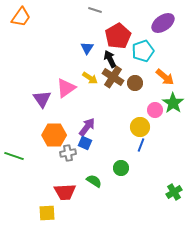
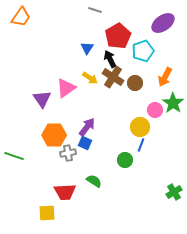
orange arrow: rotated 78 degrees clockwise
green circle: moved 4 px right, 8 px up
